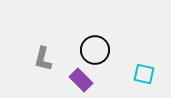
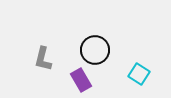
cyan square: moved 5 px left; rotated 20 degrees clockwise
purple rectangle: rotated 15 degrees clockwise
